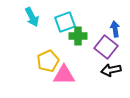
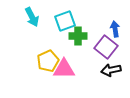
cyan square: moved 1 px up
pink triangle: moved 6 px up
